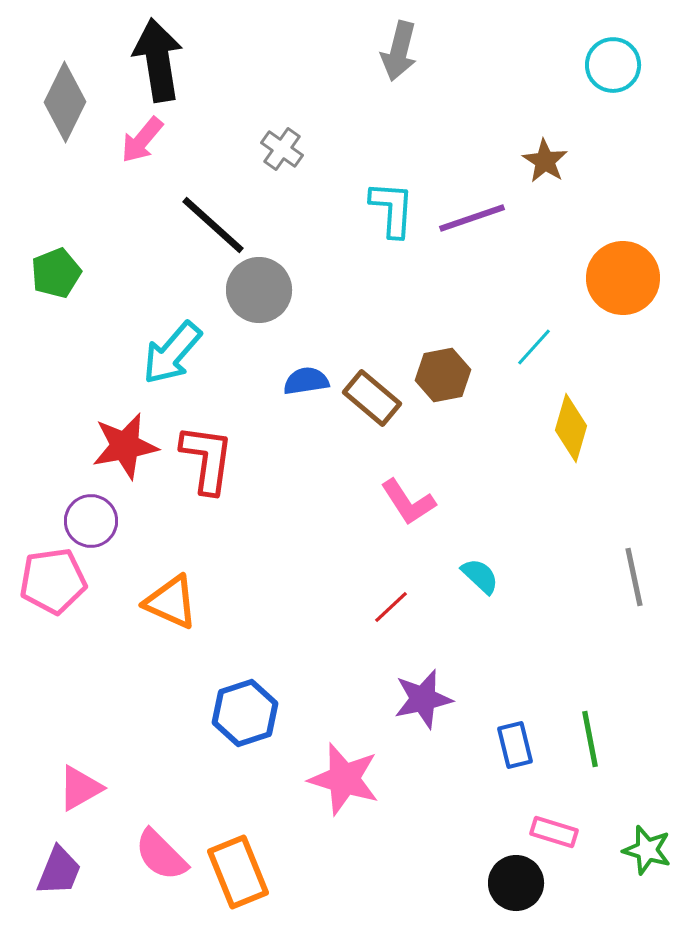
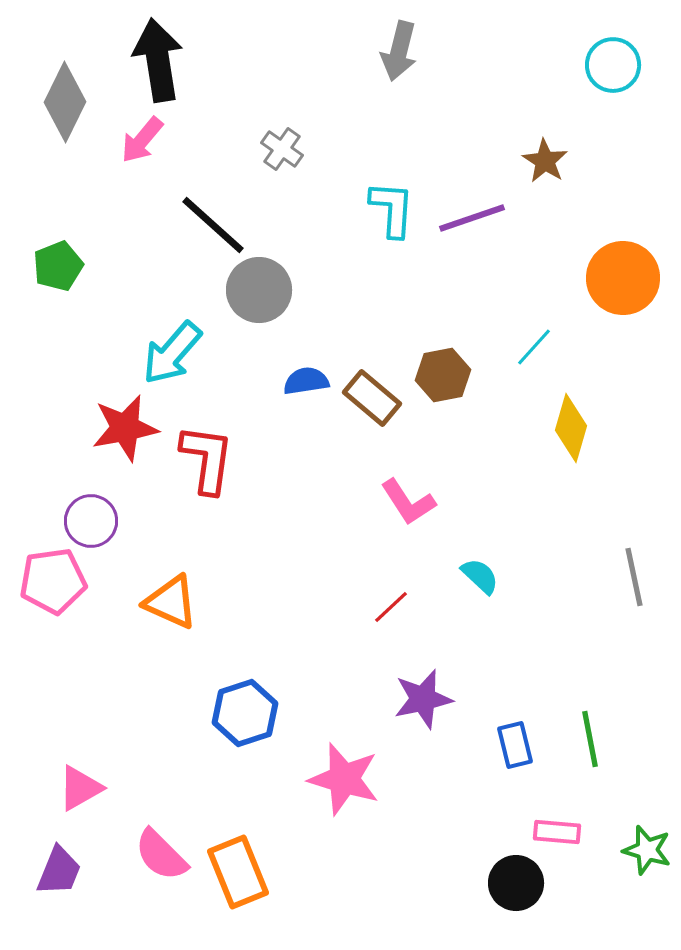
green pentagon: moved 2 px right, 7 px up
red star: moved 18 px up
pink rectangle: moved 3 px right; rotated 12 degrees counterclockwise
